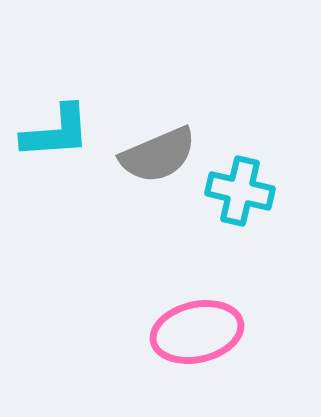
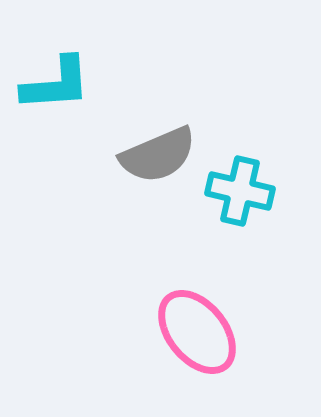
cyan L-shape: moved 48 px up
pink ellipse: rotated 64 degrees clockwise
